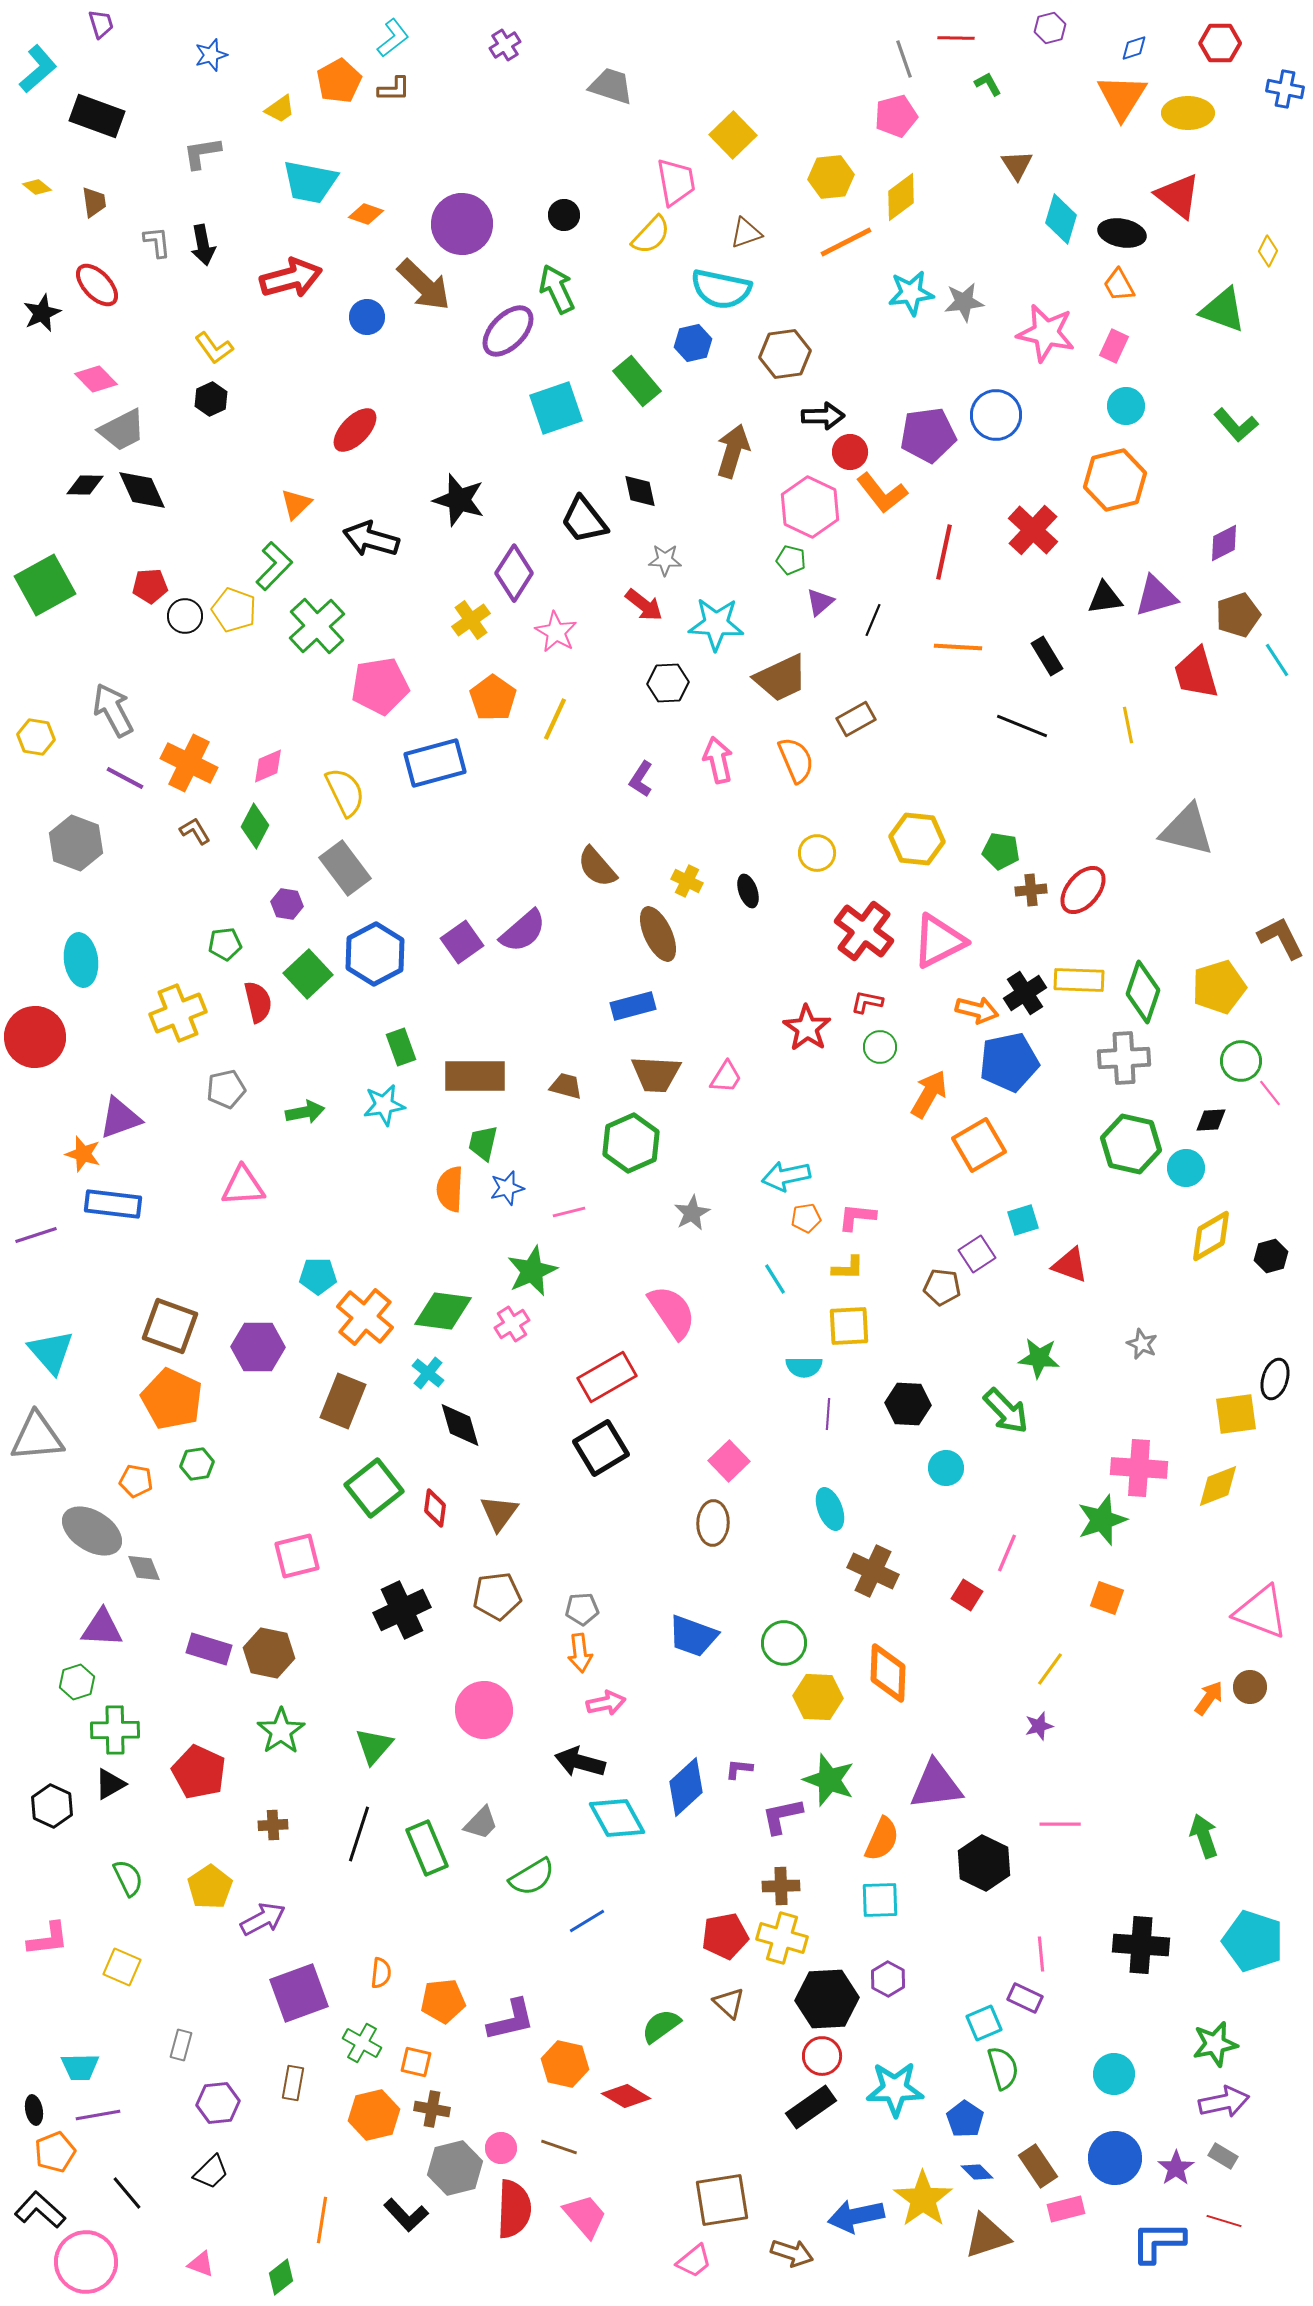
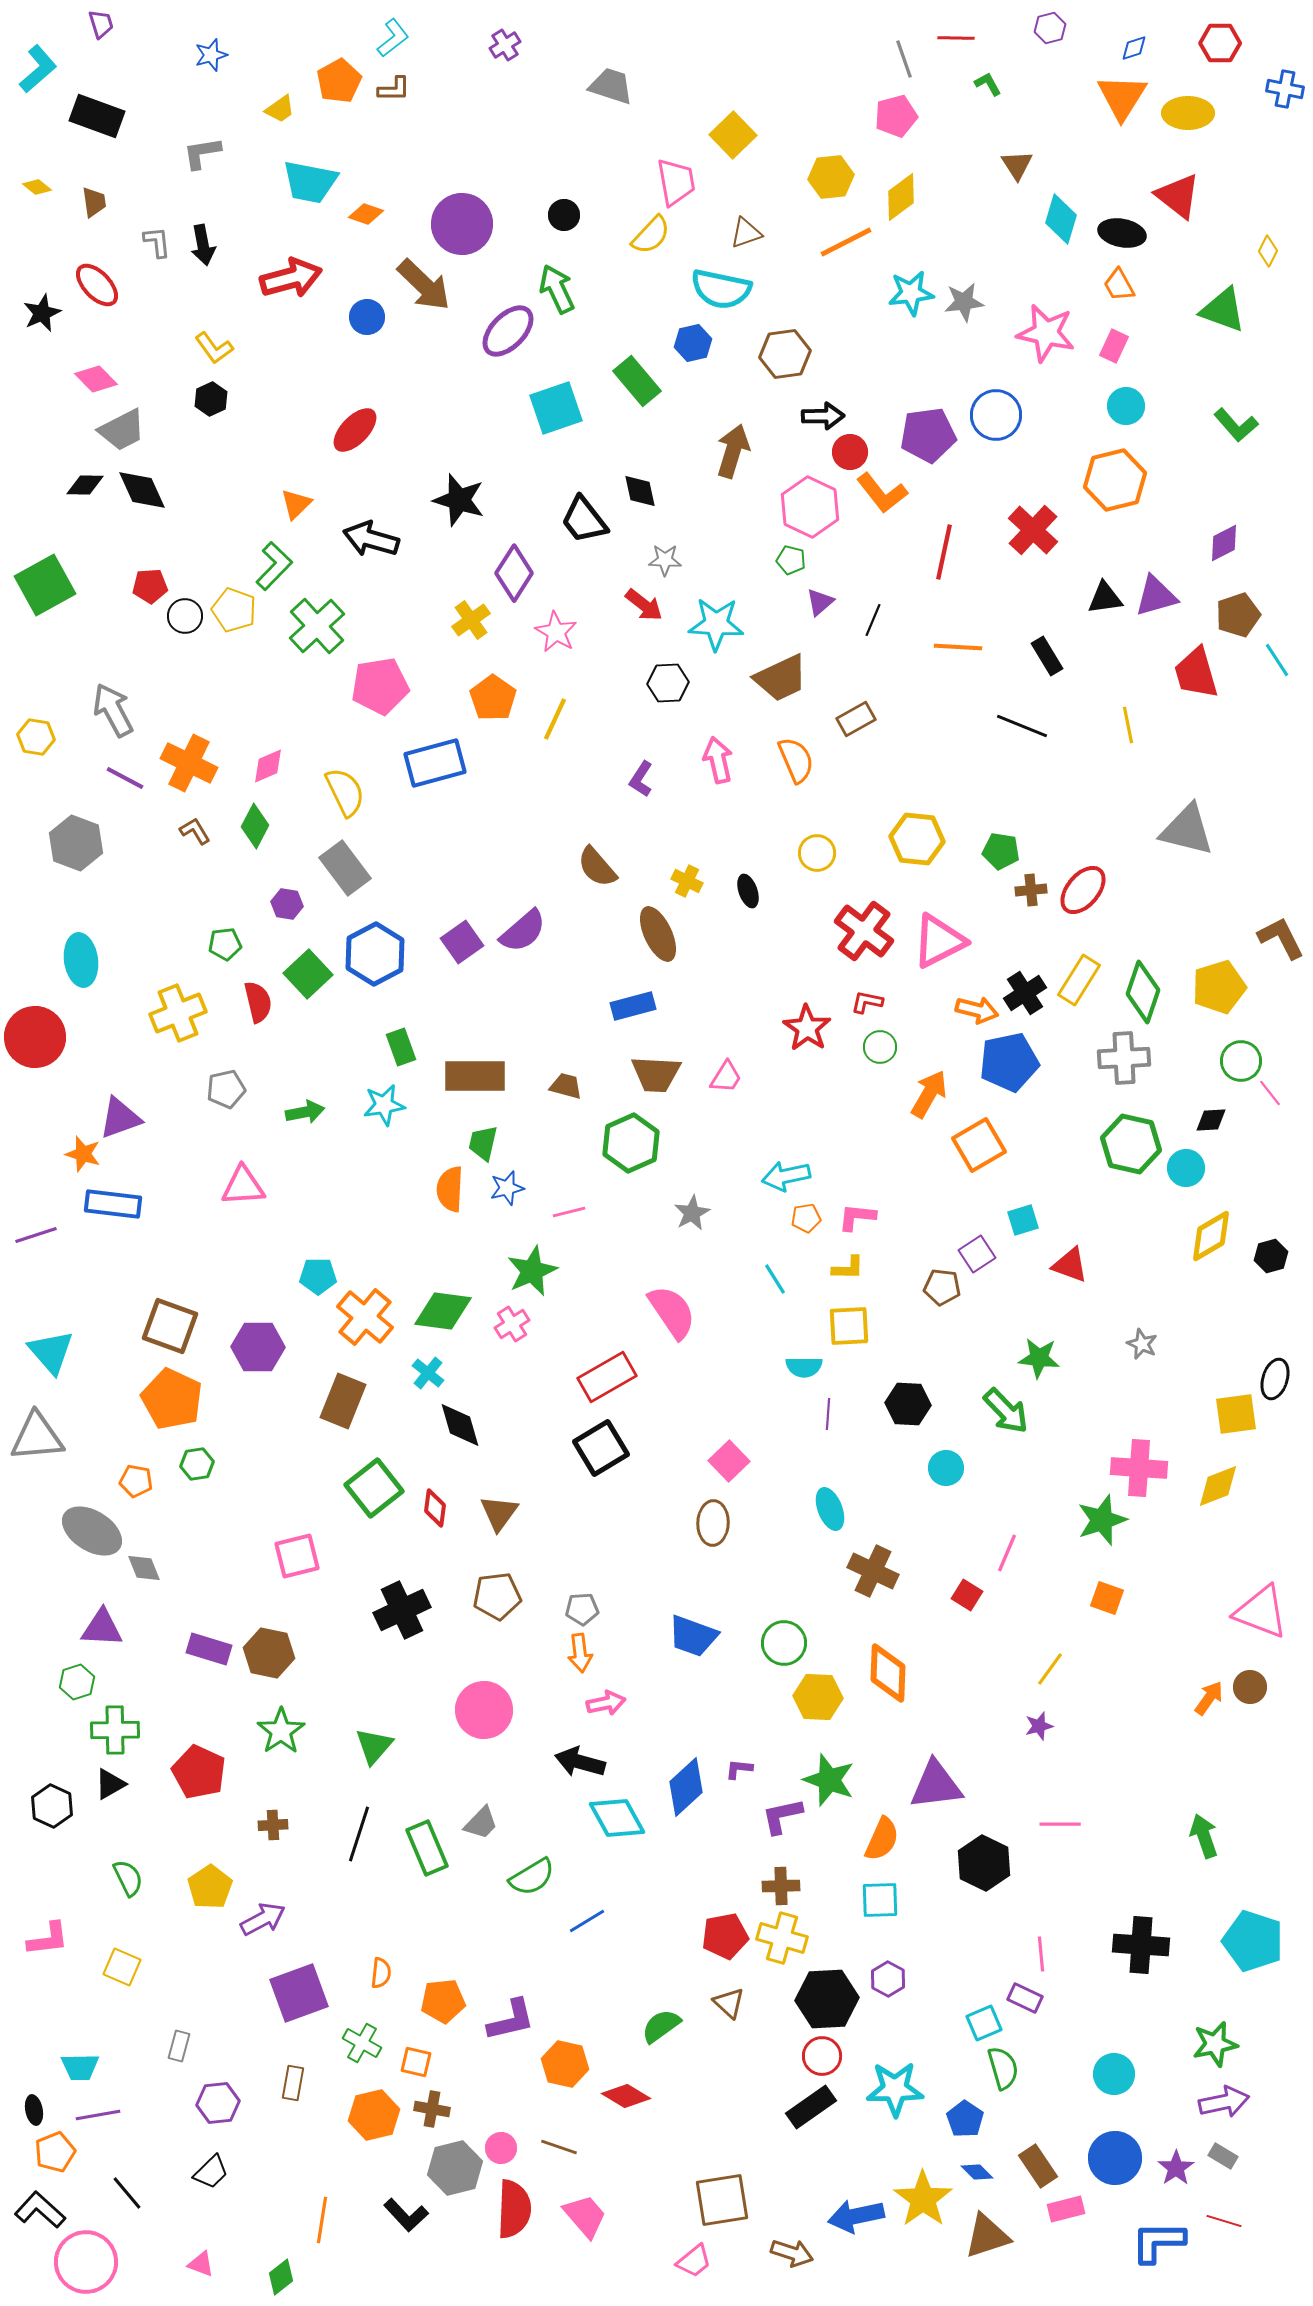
yellow rectangle at (1079, 980): rotated 60 degrees counterclockwise
gray rectangle at (181, 2045): moved 2 px left, 1 px down
